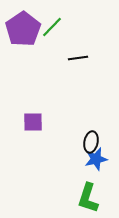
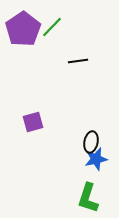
black line: moved 3 px down
purple square: rotated 15 degrees counterclockwise
